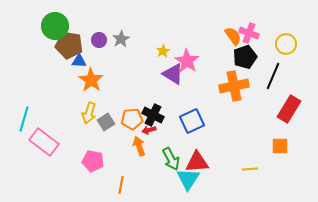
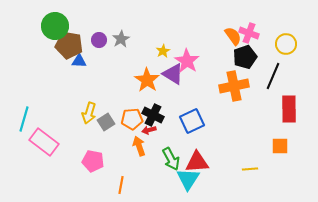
orange star: moved 56 px right
red rectangle: rotated 32 degrees counterclockwise
